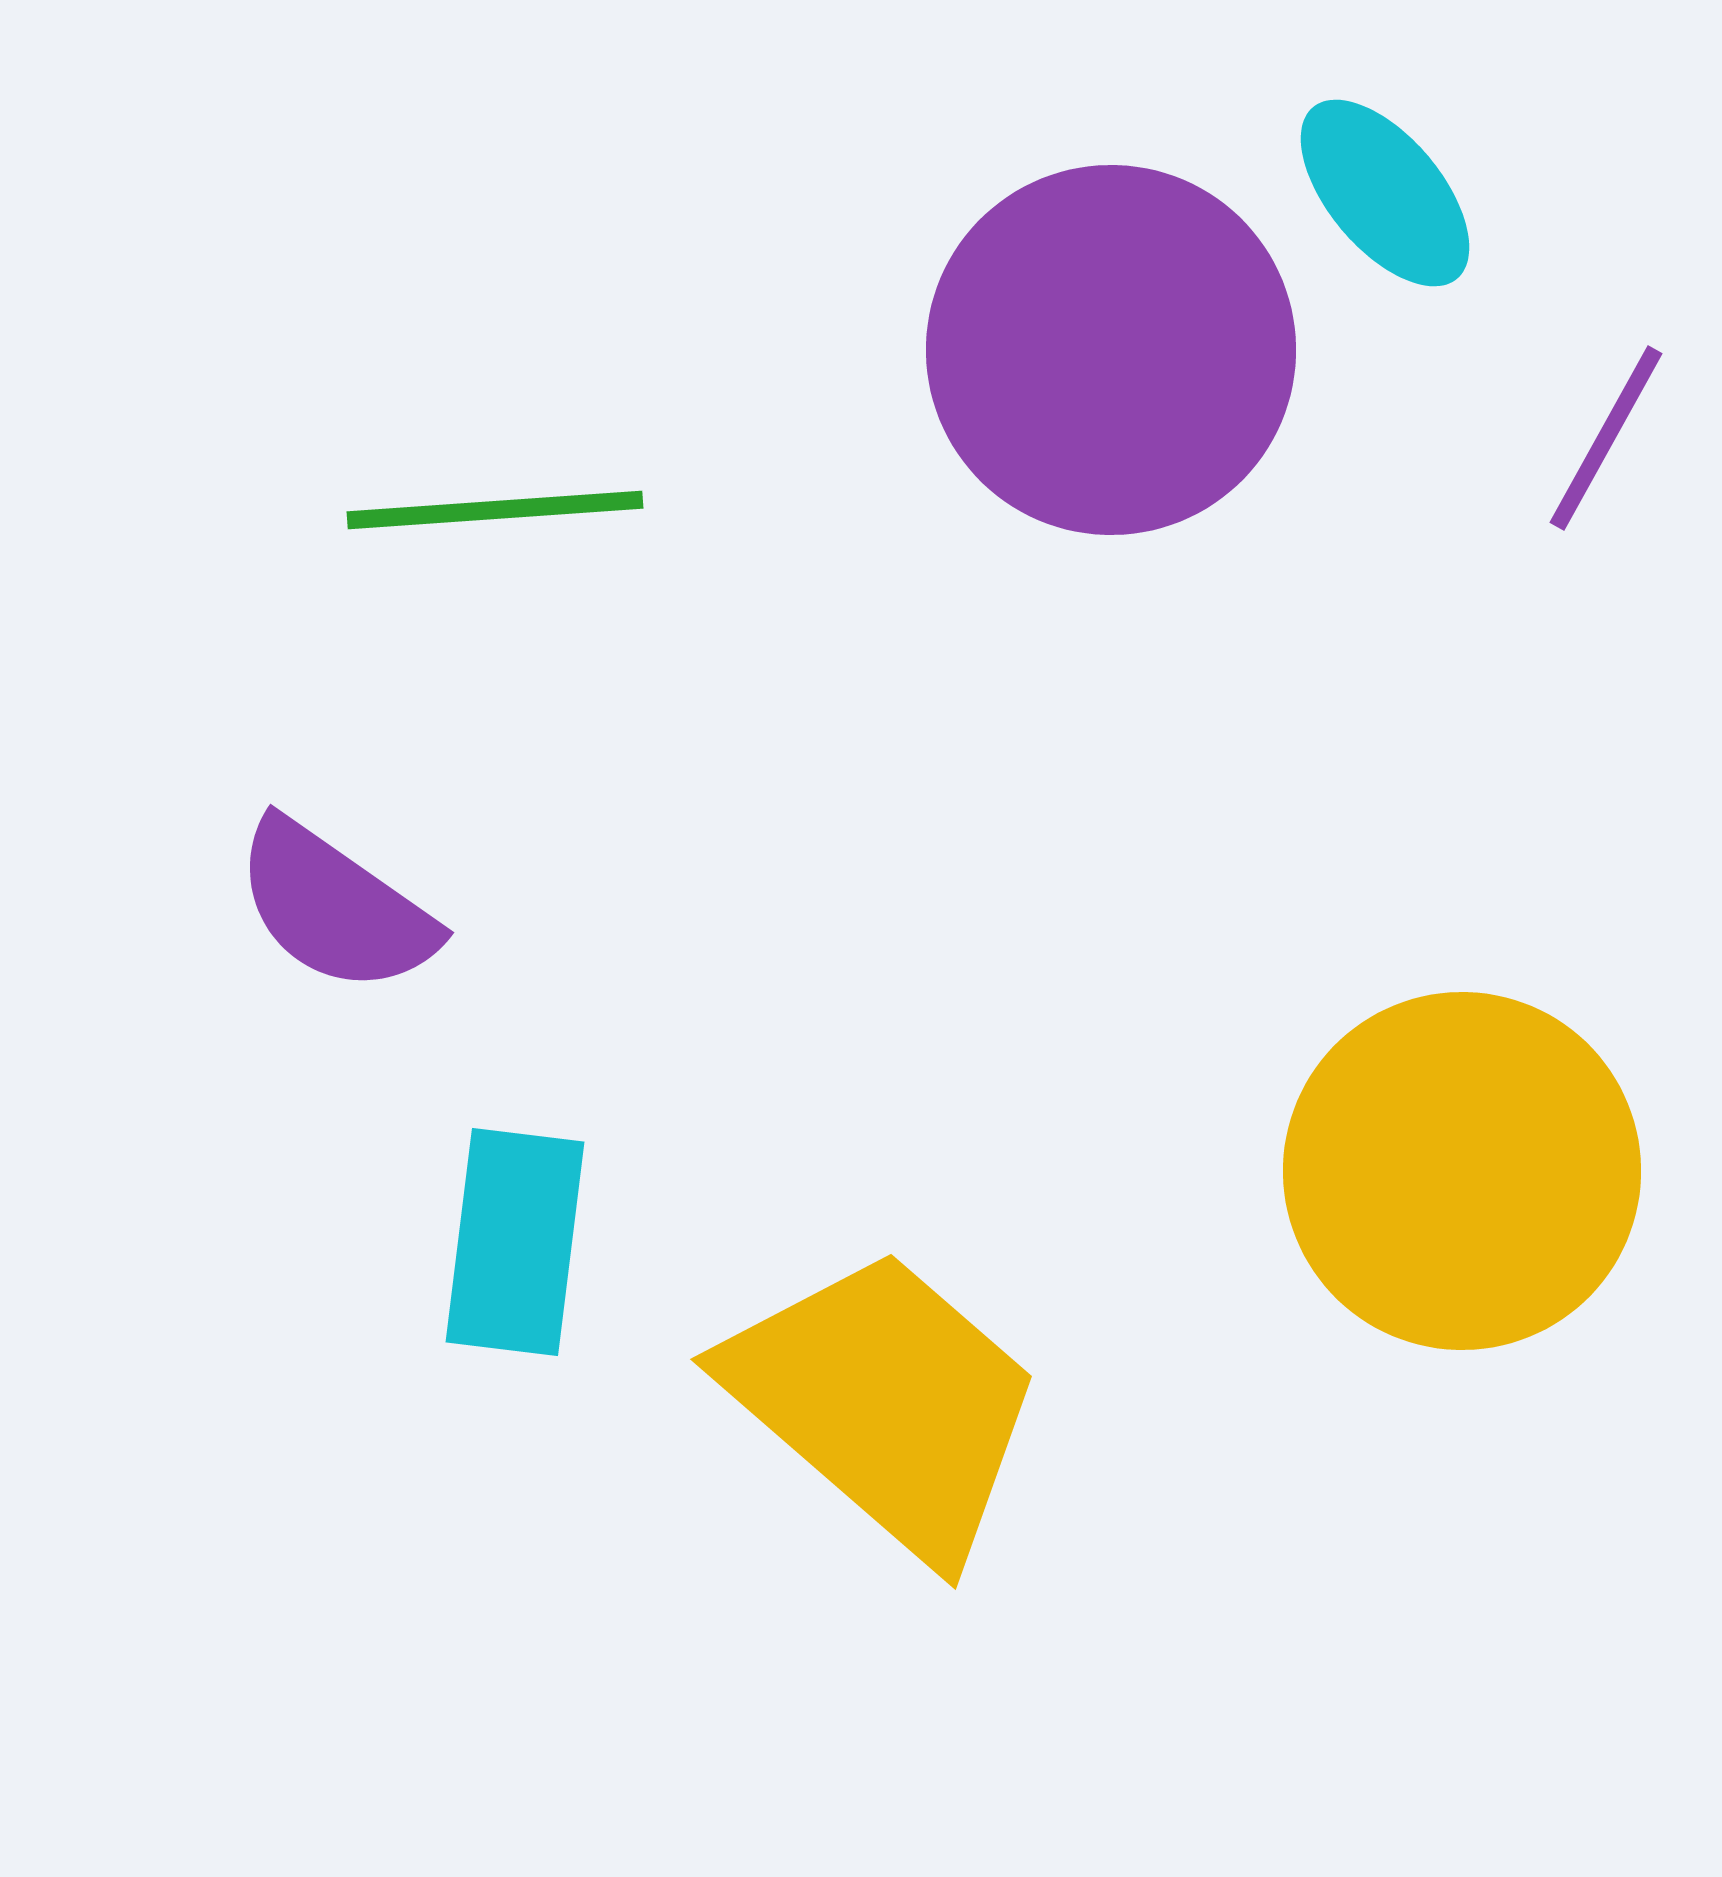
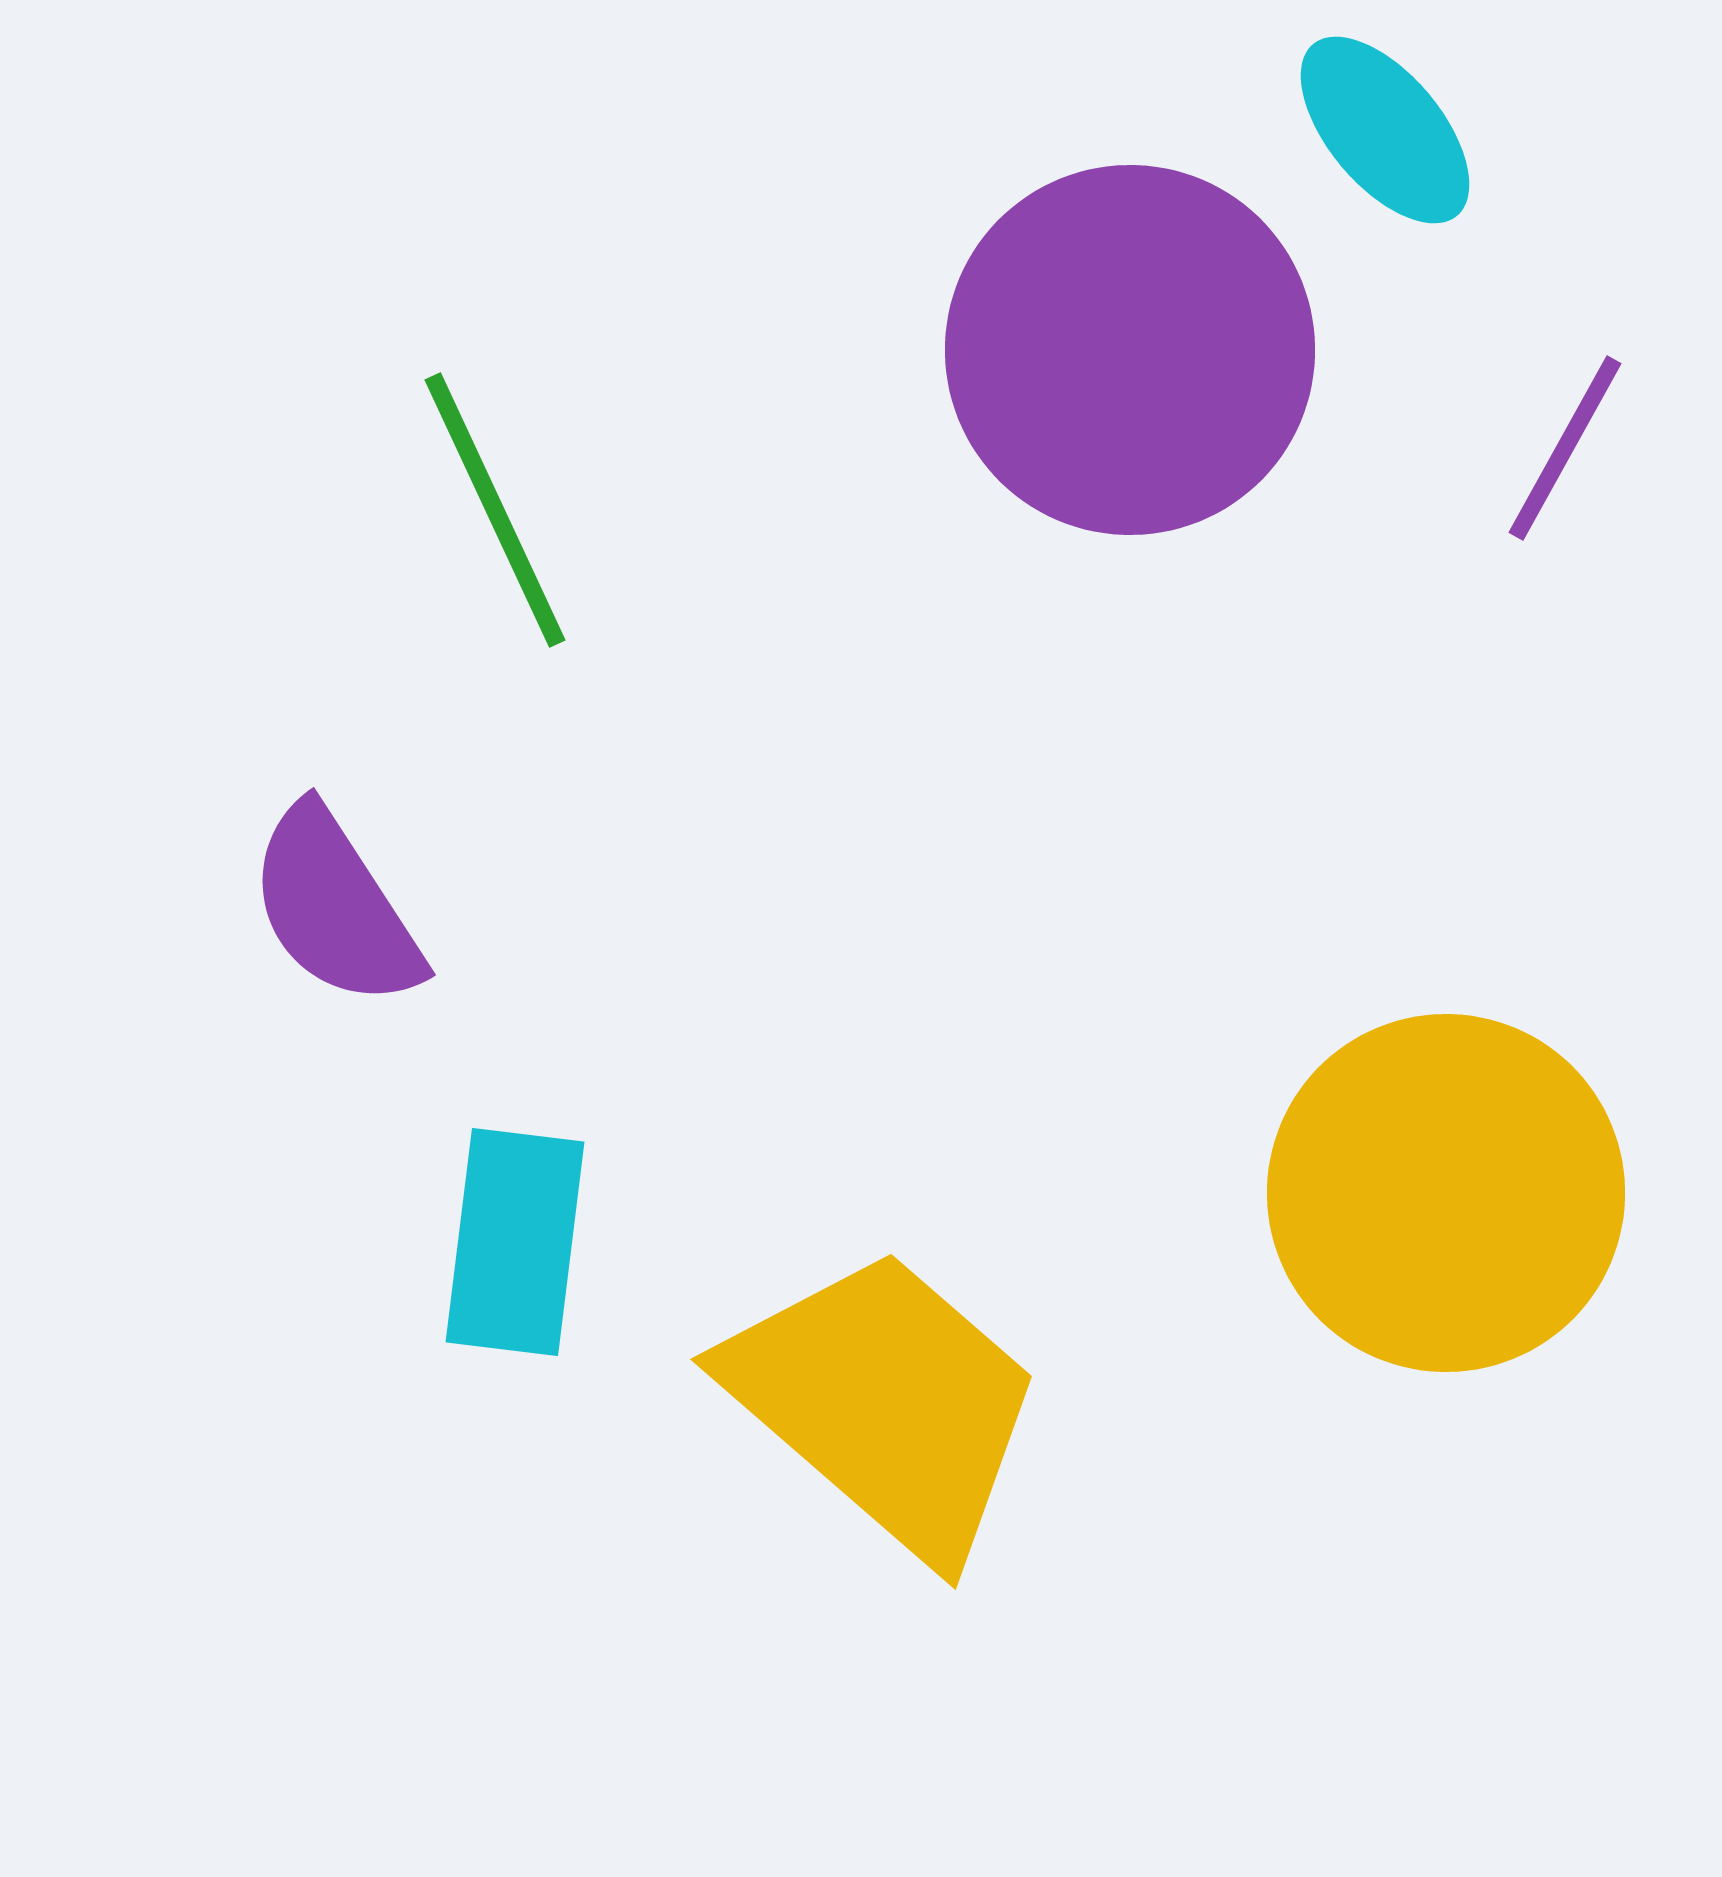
cyan ellipse: moved 63 px up
purple circle: moved 19 px right
purple line: moved 41 px left, 10 px down
green line: rotated 69 degrees clockwise
purple semicircle: rotated 22 degrees clockwise
yellow circle: moved 16 px left, 22 px down
